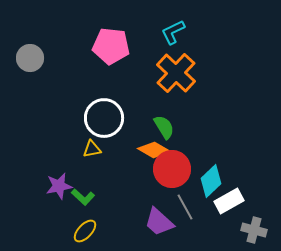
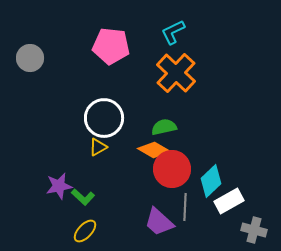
green semicircle: rotated 70 degrees counterclockwise
yellow triangle: moved 6 px right, 2 px up; rotated 18 degrees counterclockwise
gray line: rotated 32 degrees clockwise
